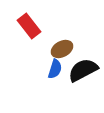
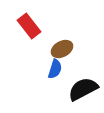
black semicircle: moved 19 px down
